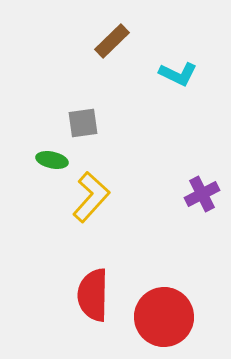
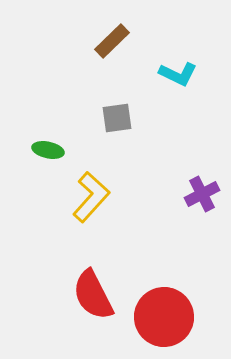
gray square: moved 34 px right, 5 px up
green ellipse: moved 4 px left, 10 px up
red semicircle: rotated 28 degrees counterclockwise
